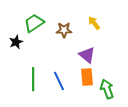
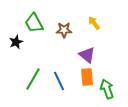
green trapezoid: rotated 85 degrees counterclockwise
green line: rotated 30 degrees clockwise
